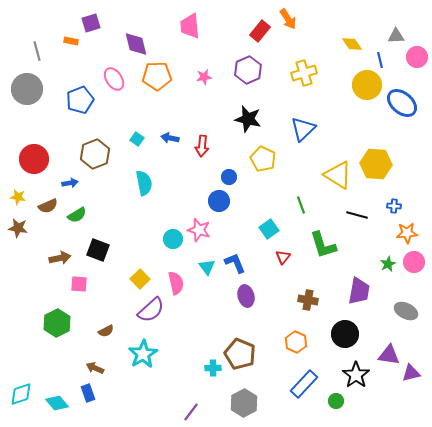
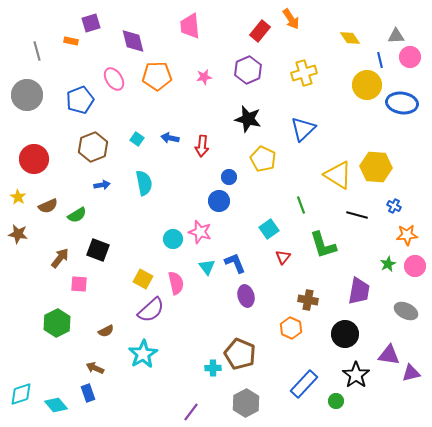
orange arrow at (288, 19): moved 3 px right
purple diamond at (136, 44): moved 3 px left, 3 px up
yellow diamond at (352, 44): moved 2 px left, 6 px up
pink circle at (417, 57): moved 7 px left
gray circle at (27, 89): moved 6 px down
blue ellipse at (402, 103): rotated 32 degrees counterclockwise
brown hexagon at (95, 154): moved 2 px left, 7 px up
yellow hexagon at (376, 164): moved 3 px down
blue arrow at (70, 183): moved 32 px right, 2 px down
yellow star at (18, 197): rotated 21 degrees clockwise
blue cross at (394, 206): rotated 24 degrees clockwise
brown star at (18, 228): moved 6 px down
pink star at (199, 230): moved 1 px right, 2 px down
orange star at (407, 233): moved 2 px down
brown arrow at (60, 258): rotated 40 degrees counterclockwise
pink circle at (414, 262): moved 1 px right, 4 px down
yellow square at (140, 279): moved 3 px right; rotated 18 degrees counterclockwise
orange hexagon at (296, 342): moved 5 px left, 14 px up
cyan diamond at (57, 403): moved 1 px left, 2 px down
gray hexagon at (244, 403): moved 2 px right
